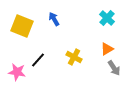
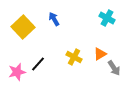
cyan cross: rotated 14 degrees counterclockwise
yellow square: moved 1 px right, 1 px down; rotated 25 degrees clockwise
orange triangle: moved 7 px left, 5 px down
black line: moved 4 px down
pink star: rotated 24 degrees counterclockwise
